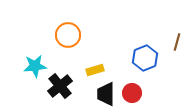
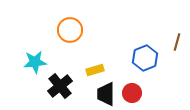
orange circle: moved 2 px right, 5 px up
cyan star: moved 4 px up
